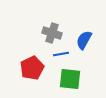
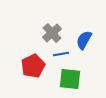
gray cross: rotated 30 degrees clockwise
red pentagon: moved 1 px right, 2 px up
